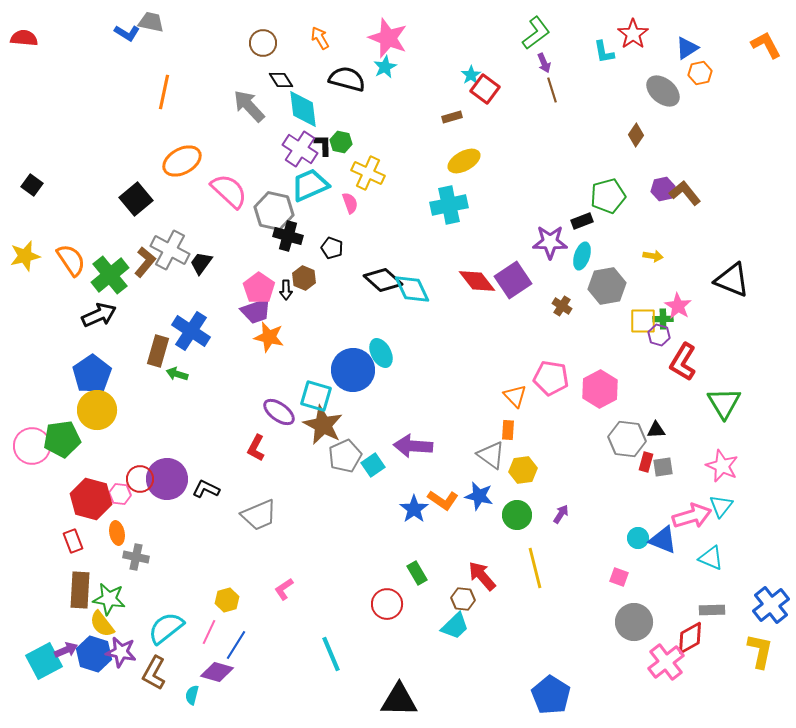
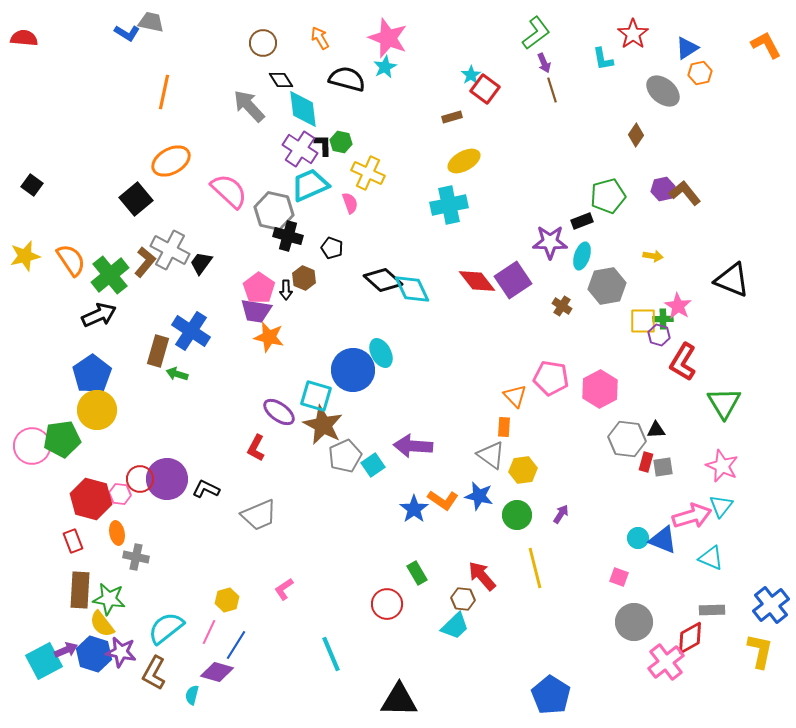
cyan L-shape at (604, 52): moved 1 px left, 7 px down
orange ellipse at (182, 161): moved 11 px left
purple trapezoid at (256, 311): rotated 28 degrees clockwise
orange rectangle at (508, 430): moved 4 px left, 3 px up
